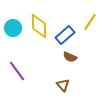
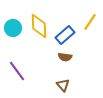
brown semicircle: moved 5 px left; rotated 16 degrees counterclockwise
